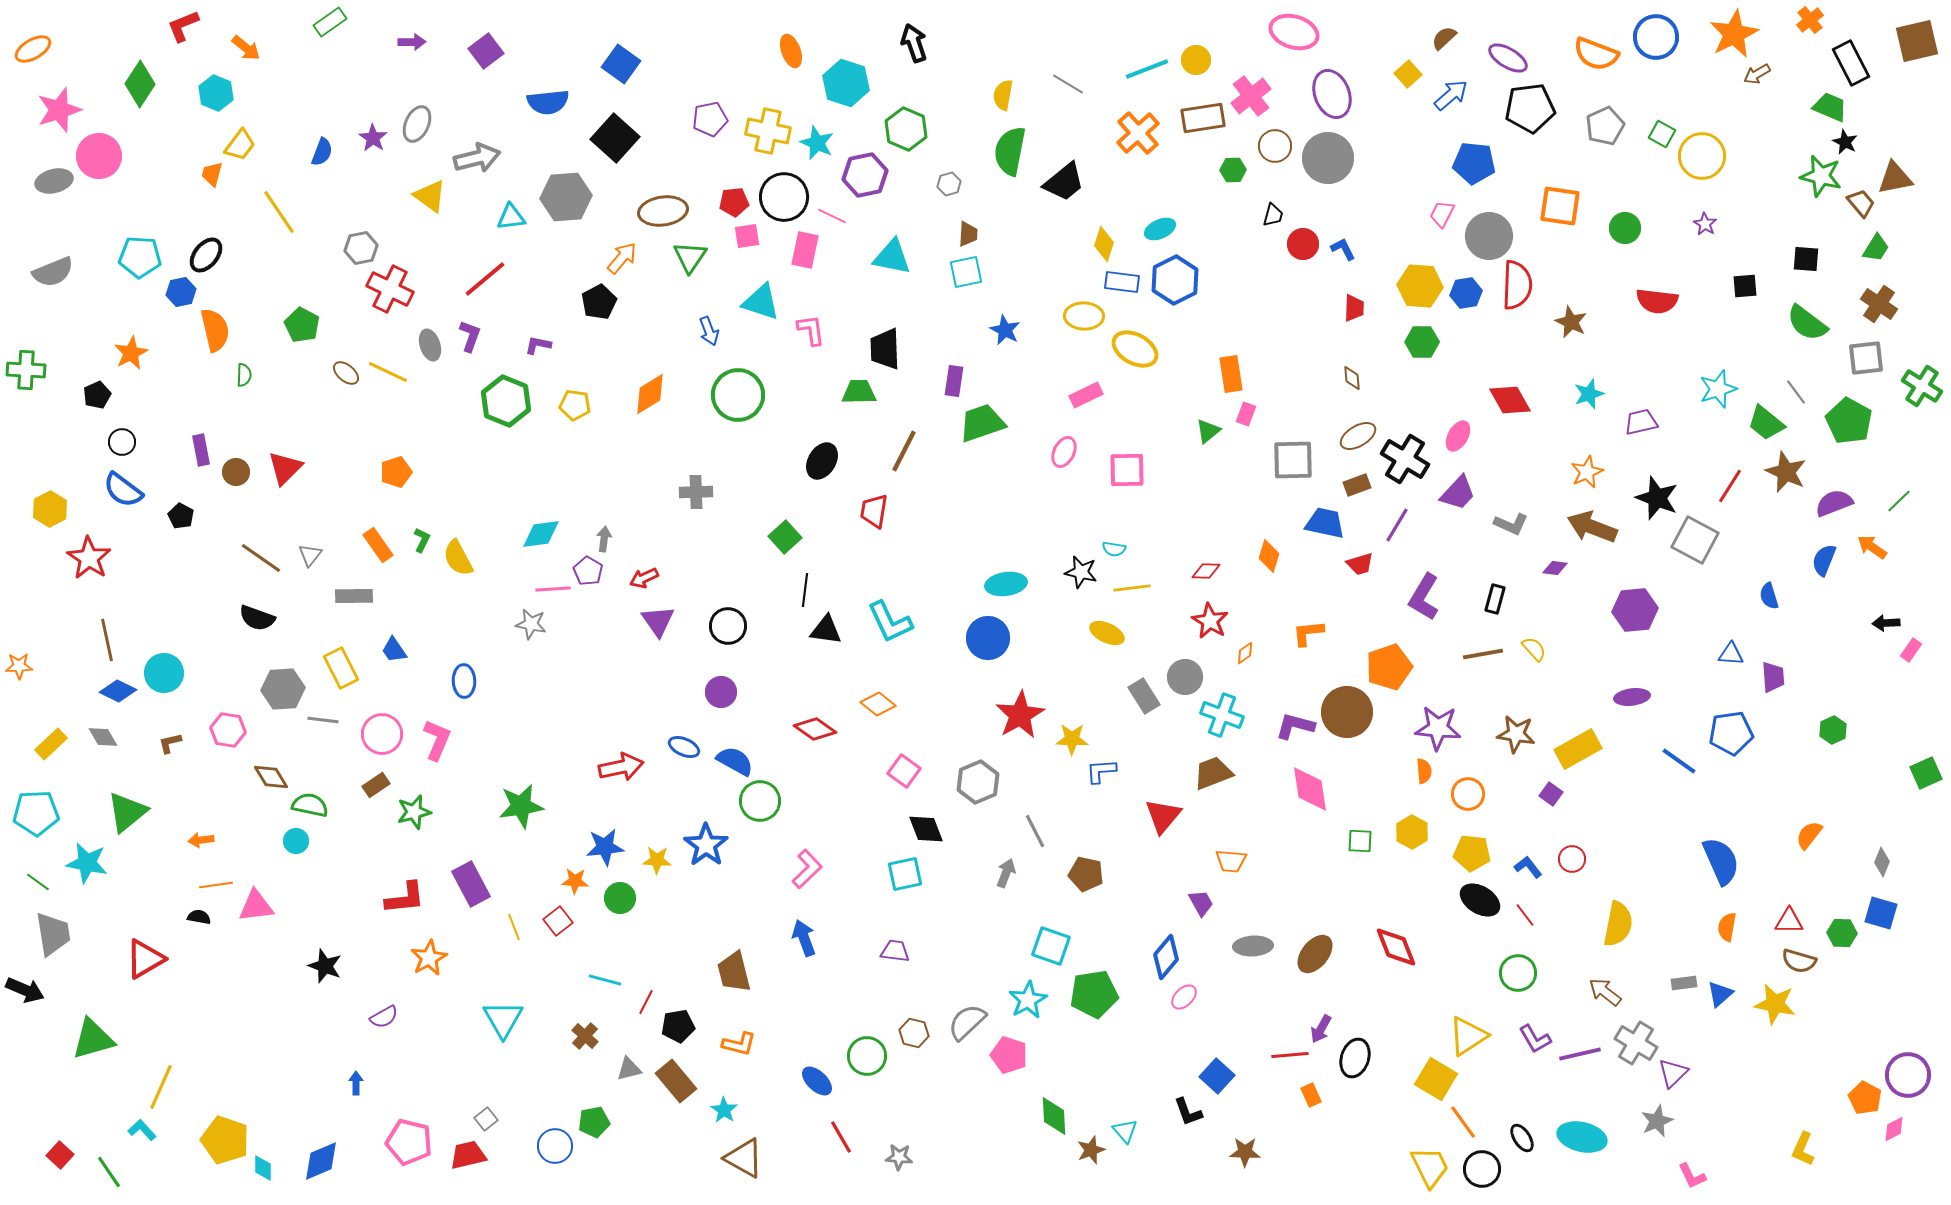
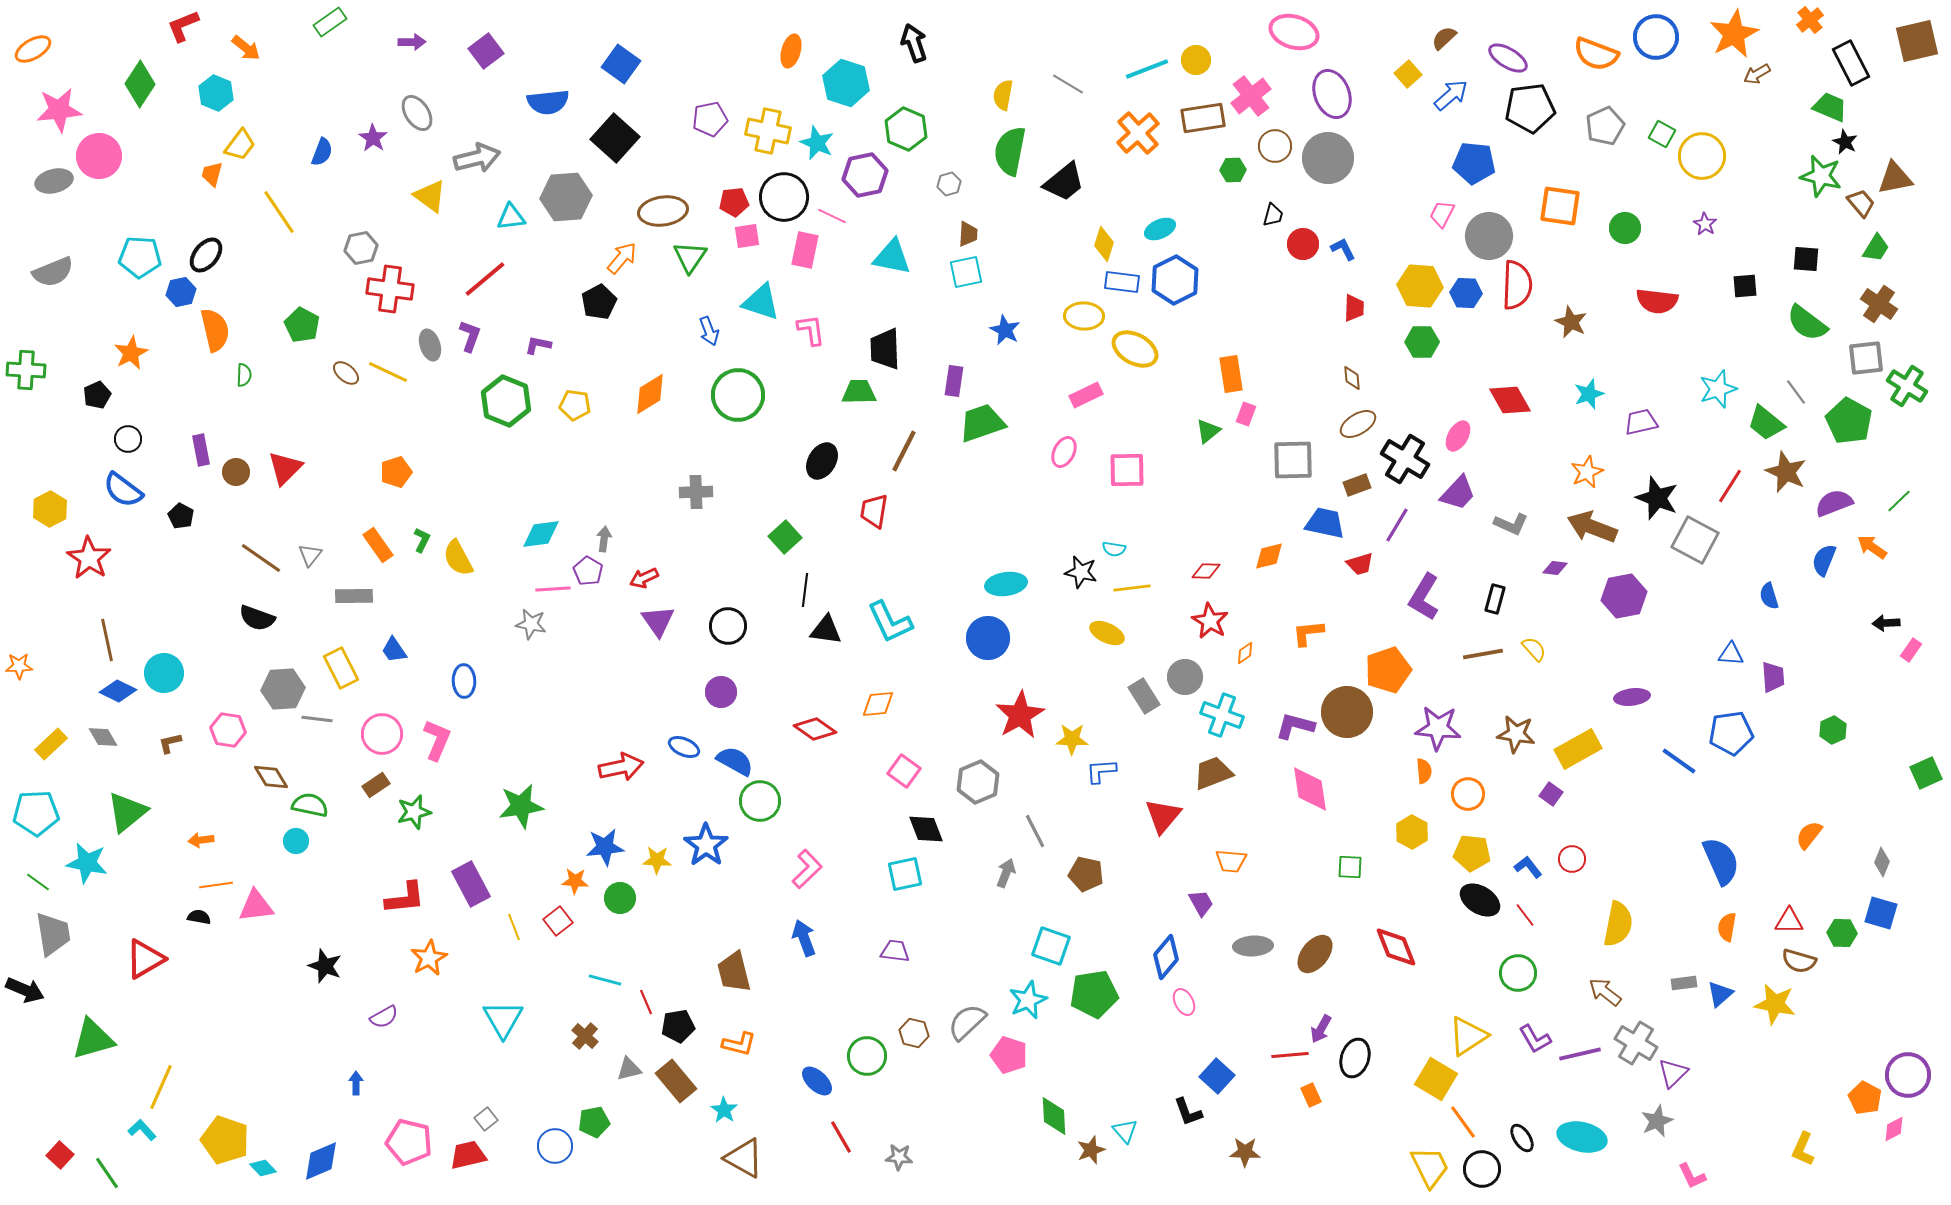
orange ellipse at (791, 51): rotated 36 degrees clockwise
pink star at (59, 110): rotated 12 degrees clockwise
gray ellipse at (417, 124): moved 11 px up; rotated 57 degrees counterclockwise
red cross at (390, 289): rotated 18 degrees counterclockwise
blue hexagon at (1466, 293): rotated 12 degrees clockwise
green cross at (1922, 386): moved 15 px left
brown ellipse at (1358, 436): moved 12 px up
black circle at (122, 442): moved 6 px right, 3 px up
orange diamond at (1269, 556): rotated 60 degrees clockwise
purple hexagon at (1635, 610): moved 11 px left, 14 px up; rotated 6 degrees counterclockwise
orange pentagon at (1389, 667): moved 1 px left, 3 px down
orange diamond at (878, 704): rotated 44 degrees counterclockwise
gray line at (323, 720): moved 6 px left, 1 px up
green square at (1360, 841): moved 10 px left, 26 px down
pink ellipse at (1184, 997): moved 5 px down; rotated 72 degrees counterclockwise
cyan star at (1028, 1000): rotated 6 degrees clockwise
red line at (646, 1002): rotated 50 degrees counterclockwise
cyan diamond at (263, 1168): rotated 44 degrees counterclockwise
green line at (109, 1172): moved 2 px left, 1 px down
